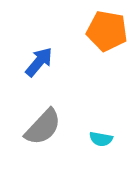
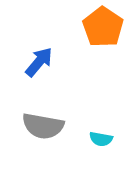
orange pentagon: moved 4 px left, 4 px up; rotated 24 degrees clockwise
gray semicircle: moved 1 px up; rotated 57 degrees clockwise
